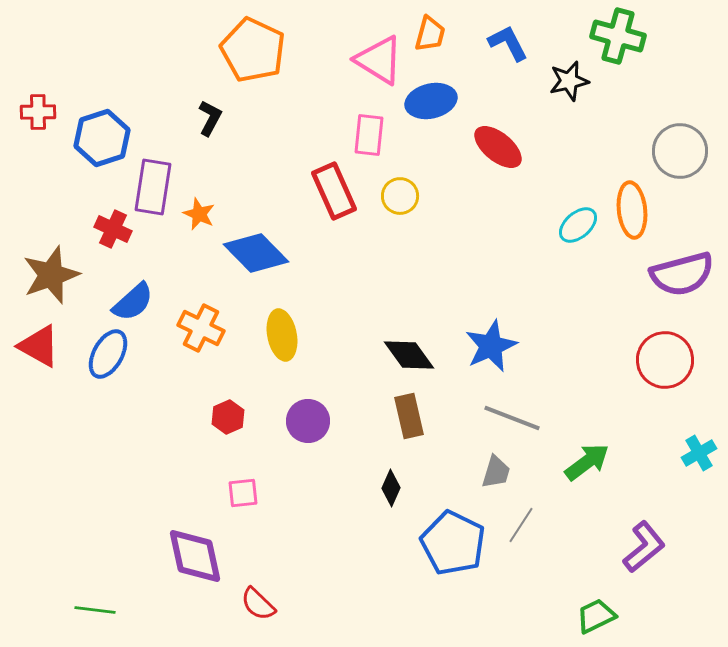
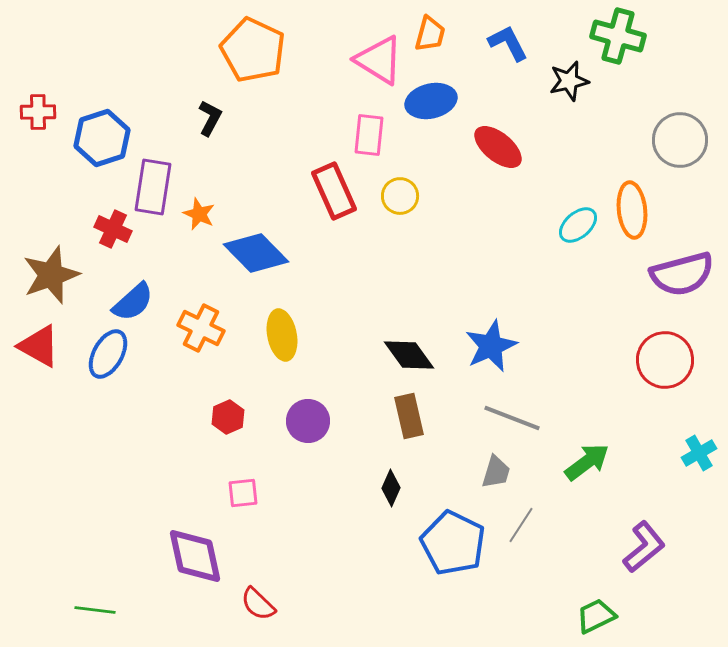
gray circle at (680, 151): moved 11 px up
